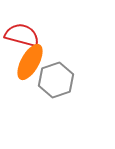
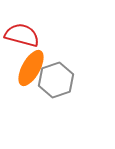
orange ellipse: moved 1 px right, 6 px down
